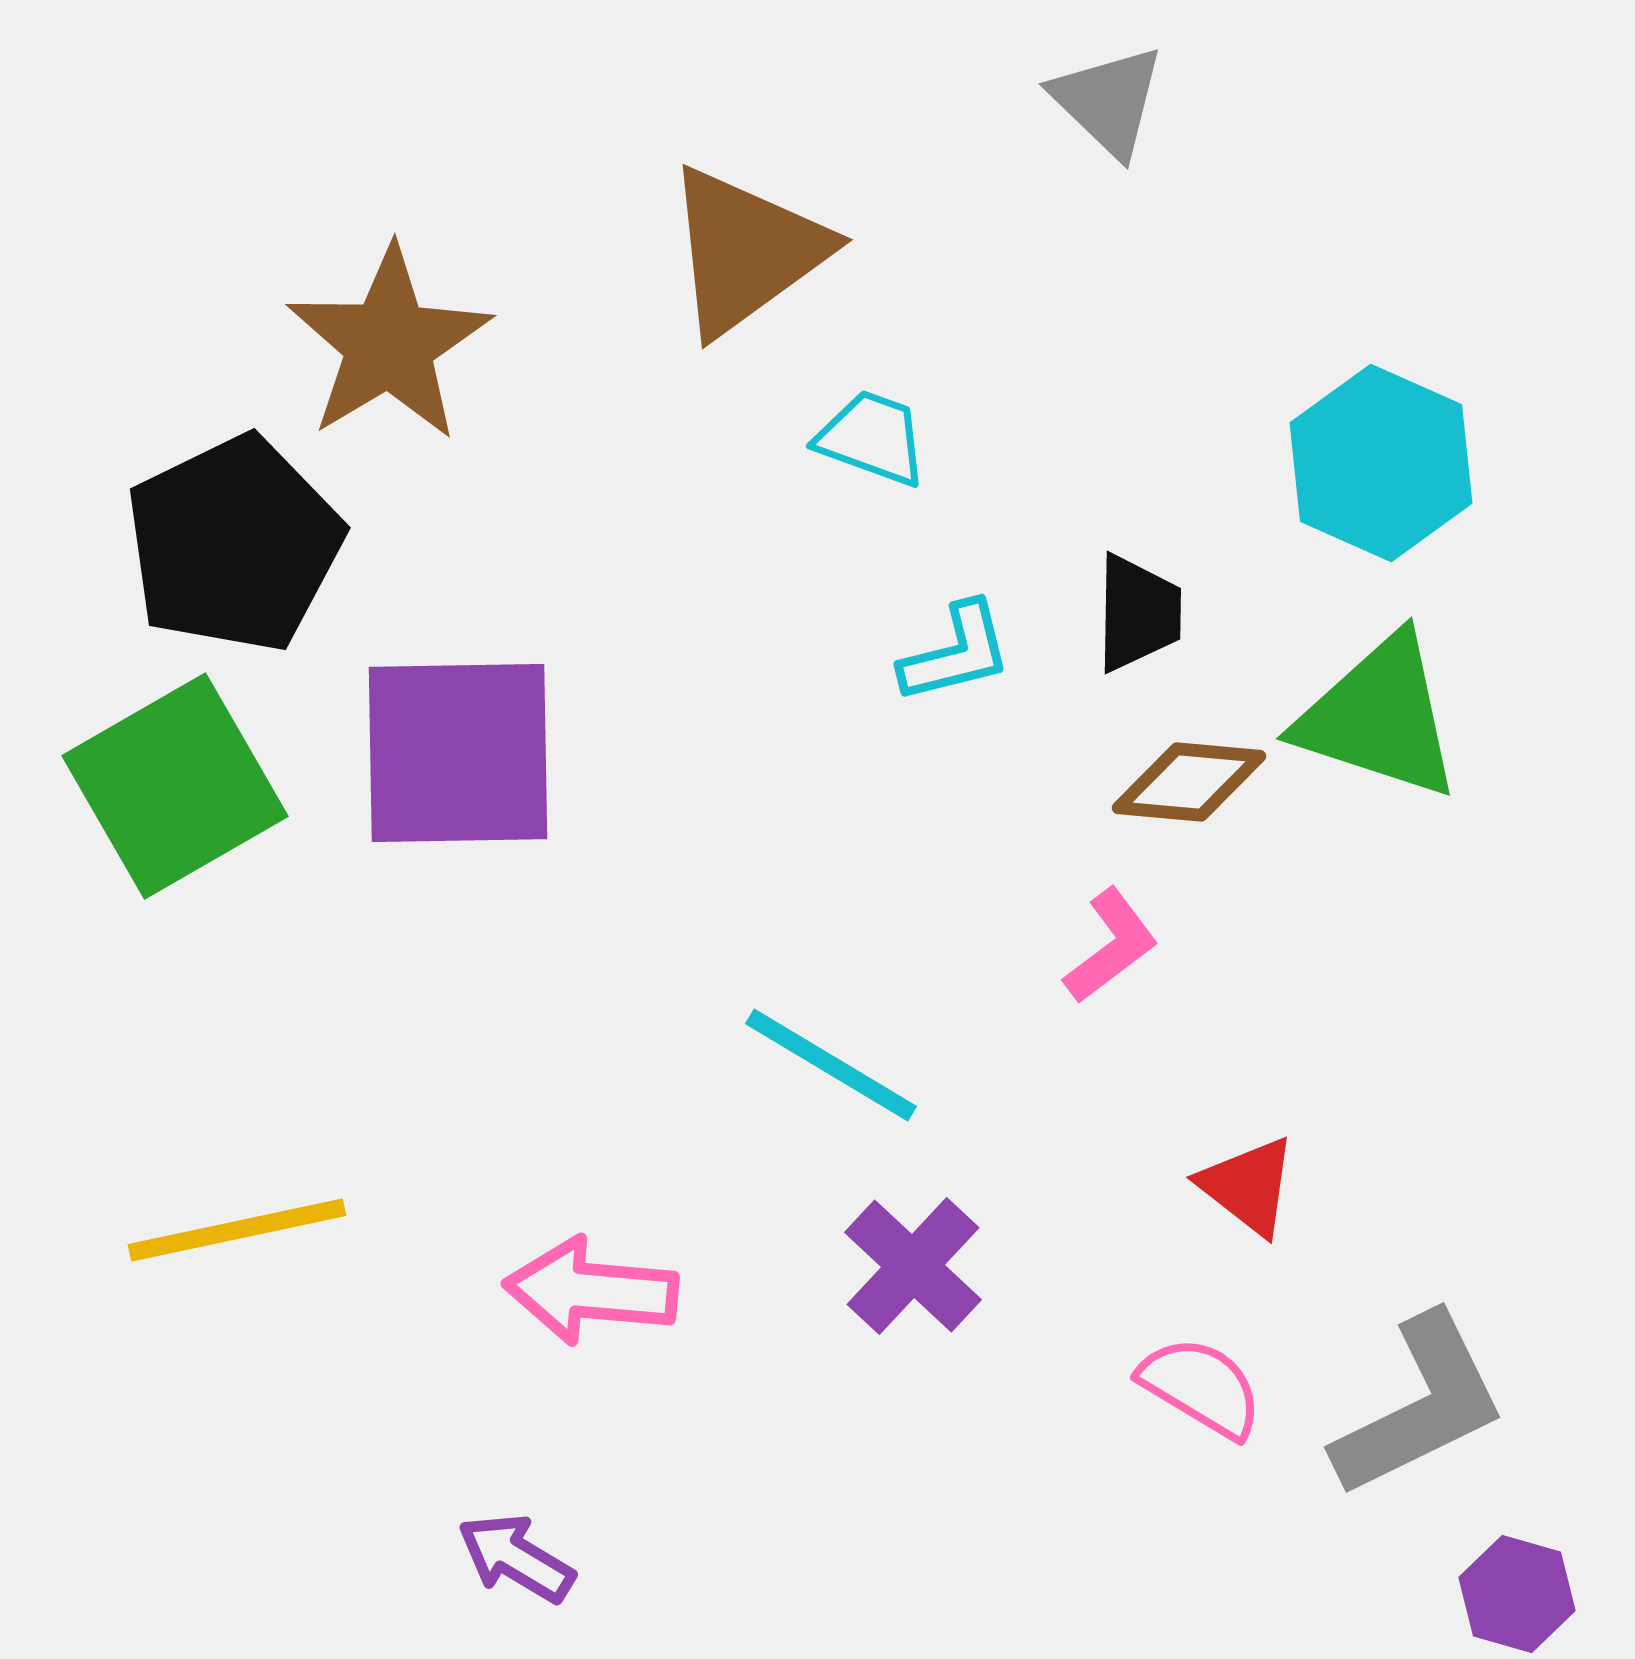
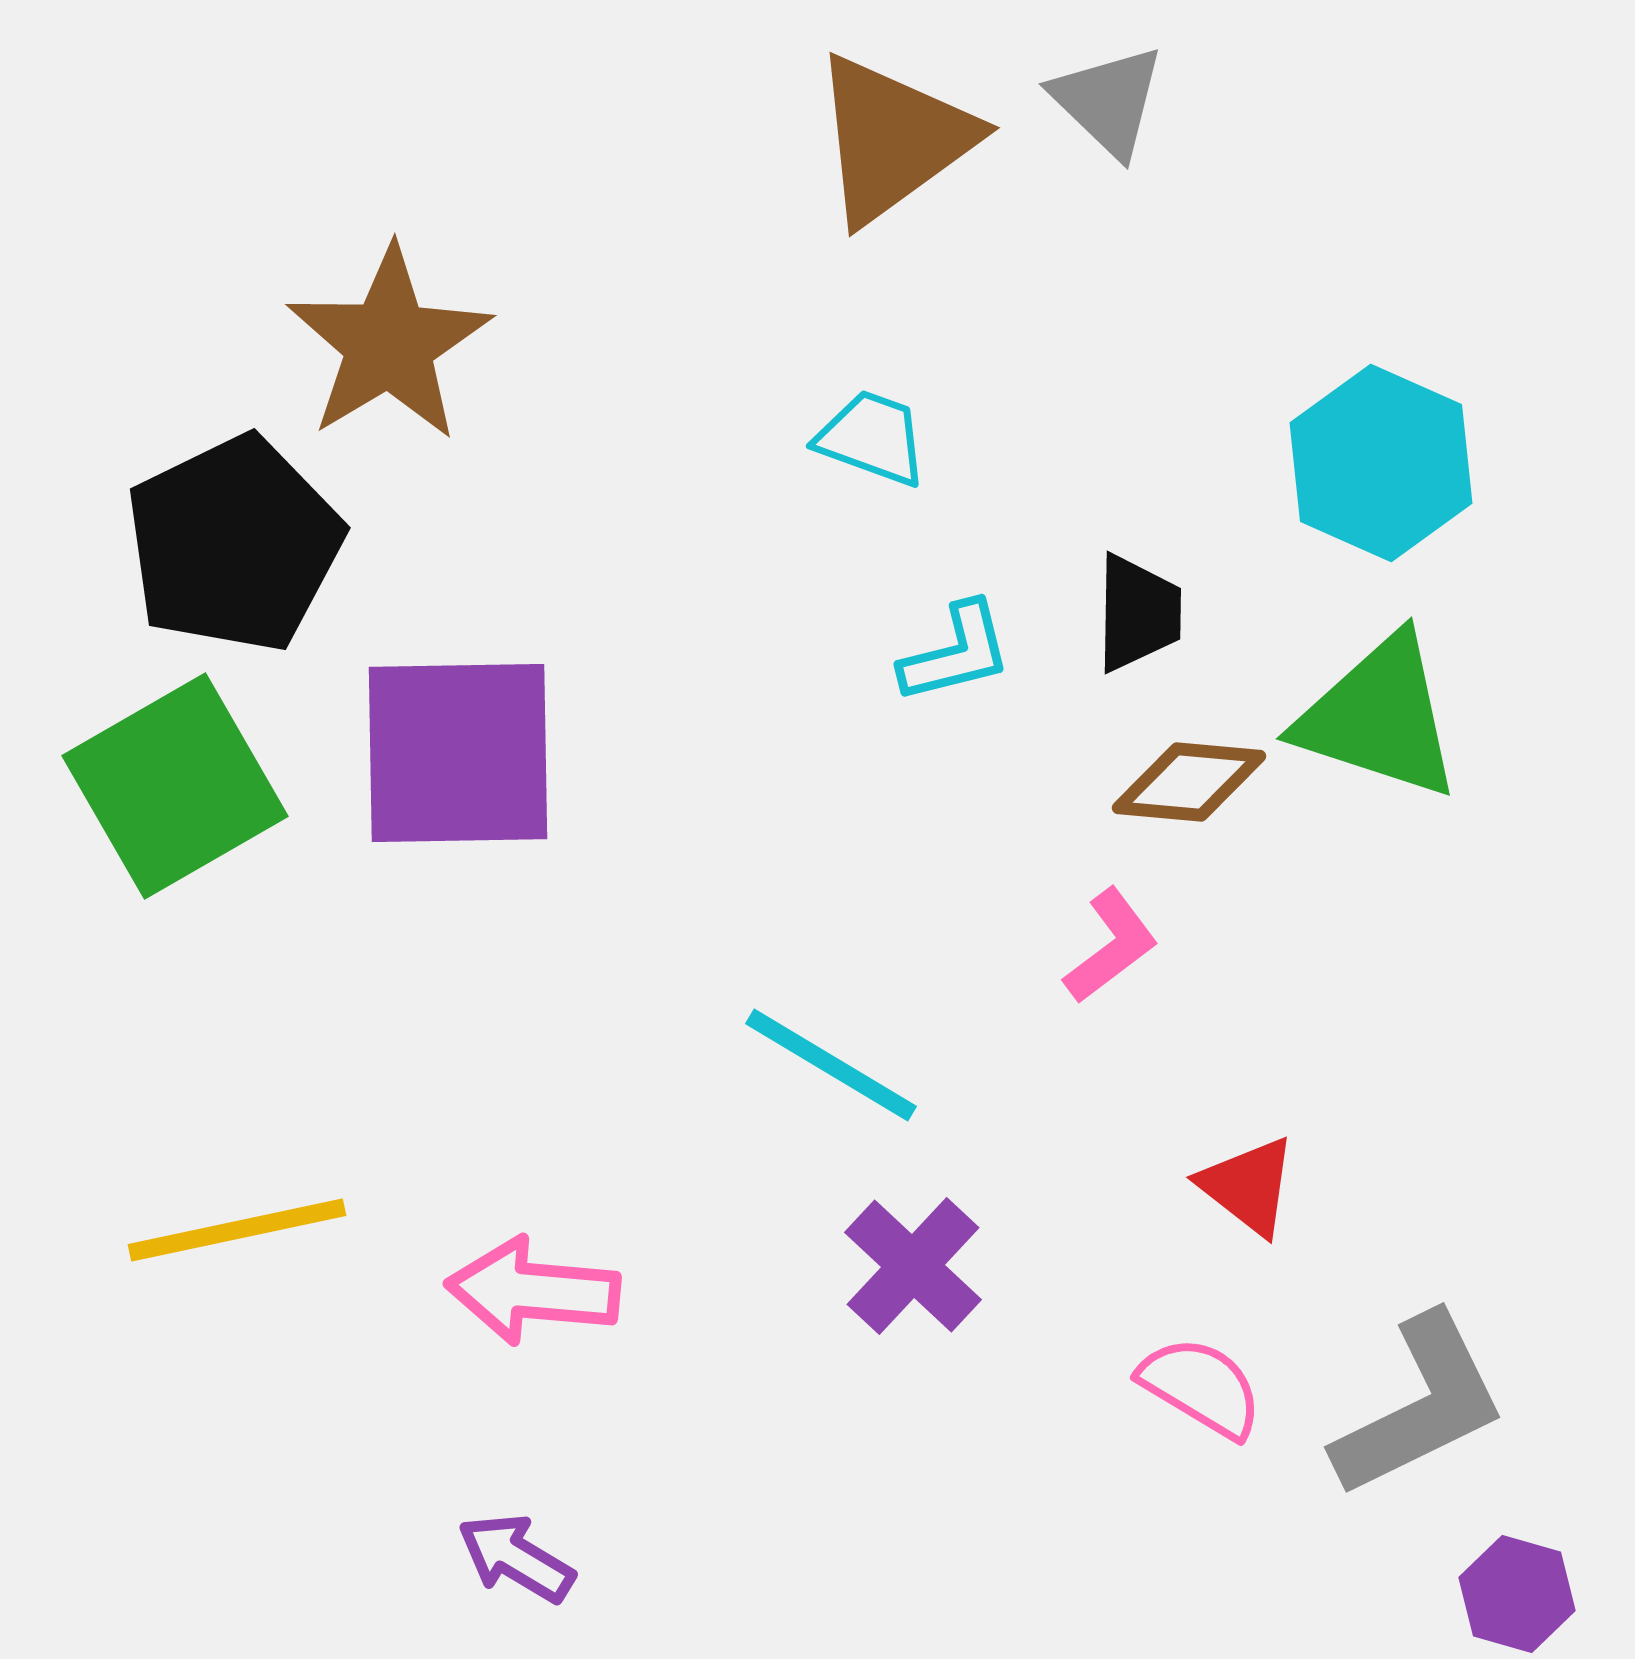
brown triangle: moved 147 px right, 112 px up
pink arrow: moved 58 px left
